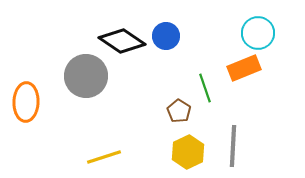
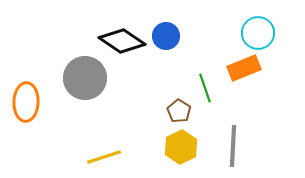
gray circle: moved 1 px left, 2 px down
yellow hexagon: moved 7 px left, 5 px up
